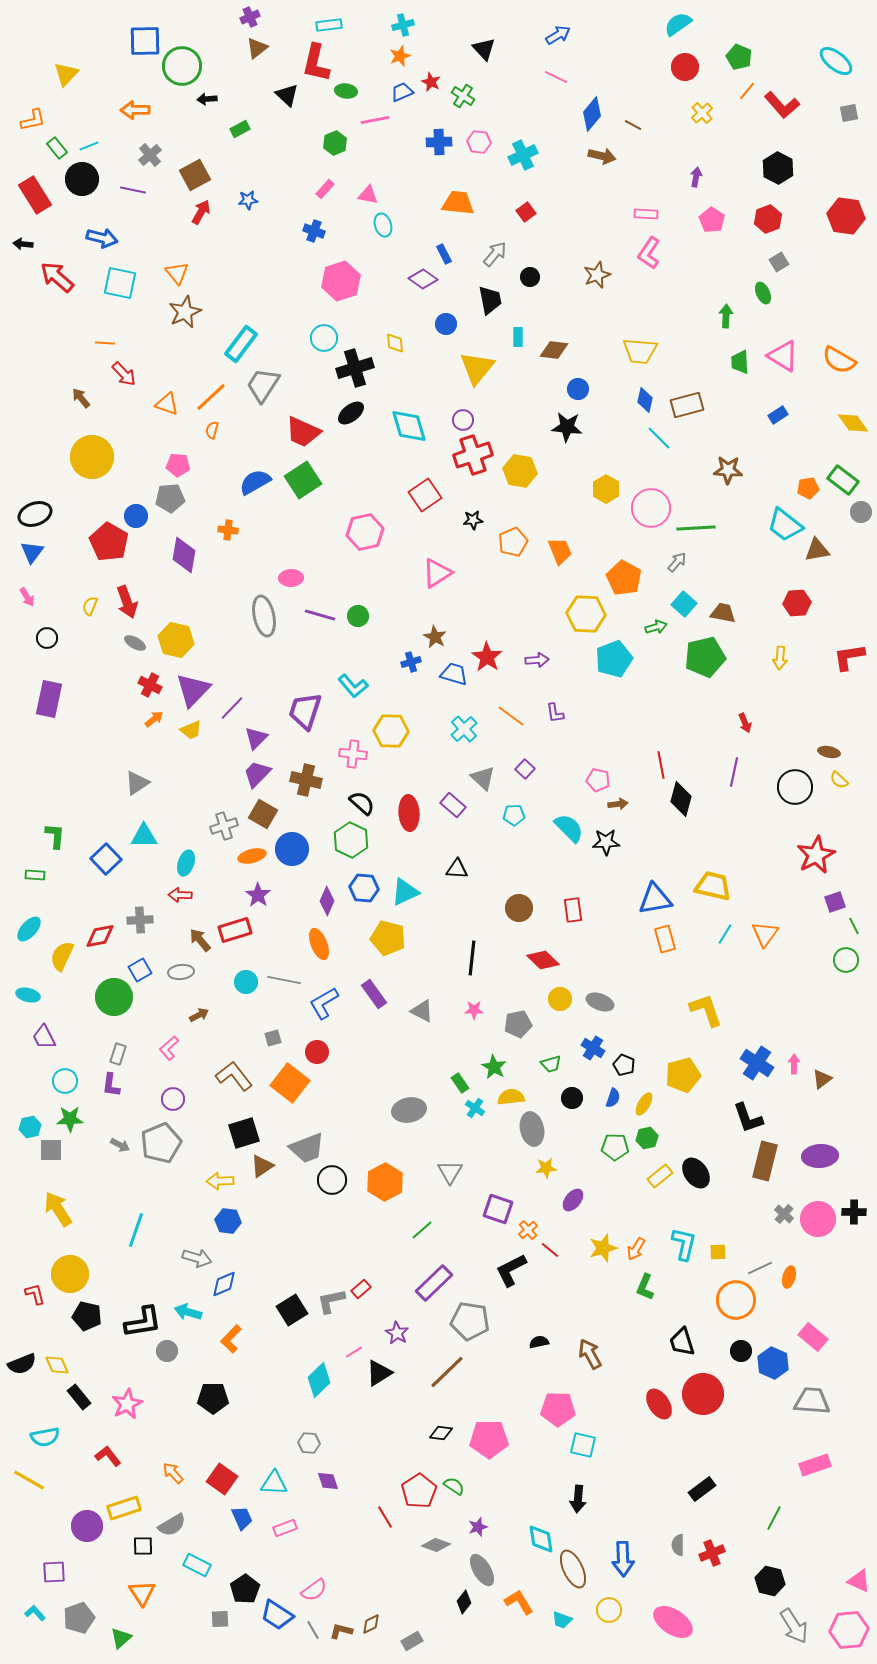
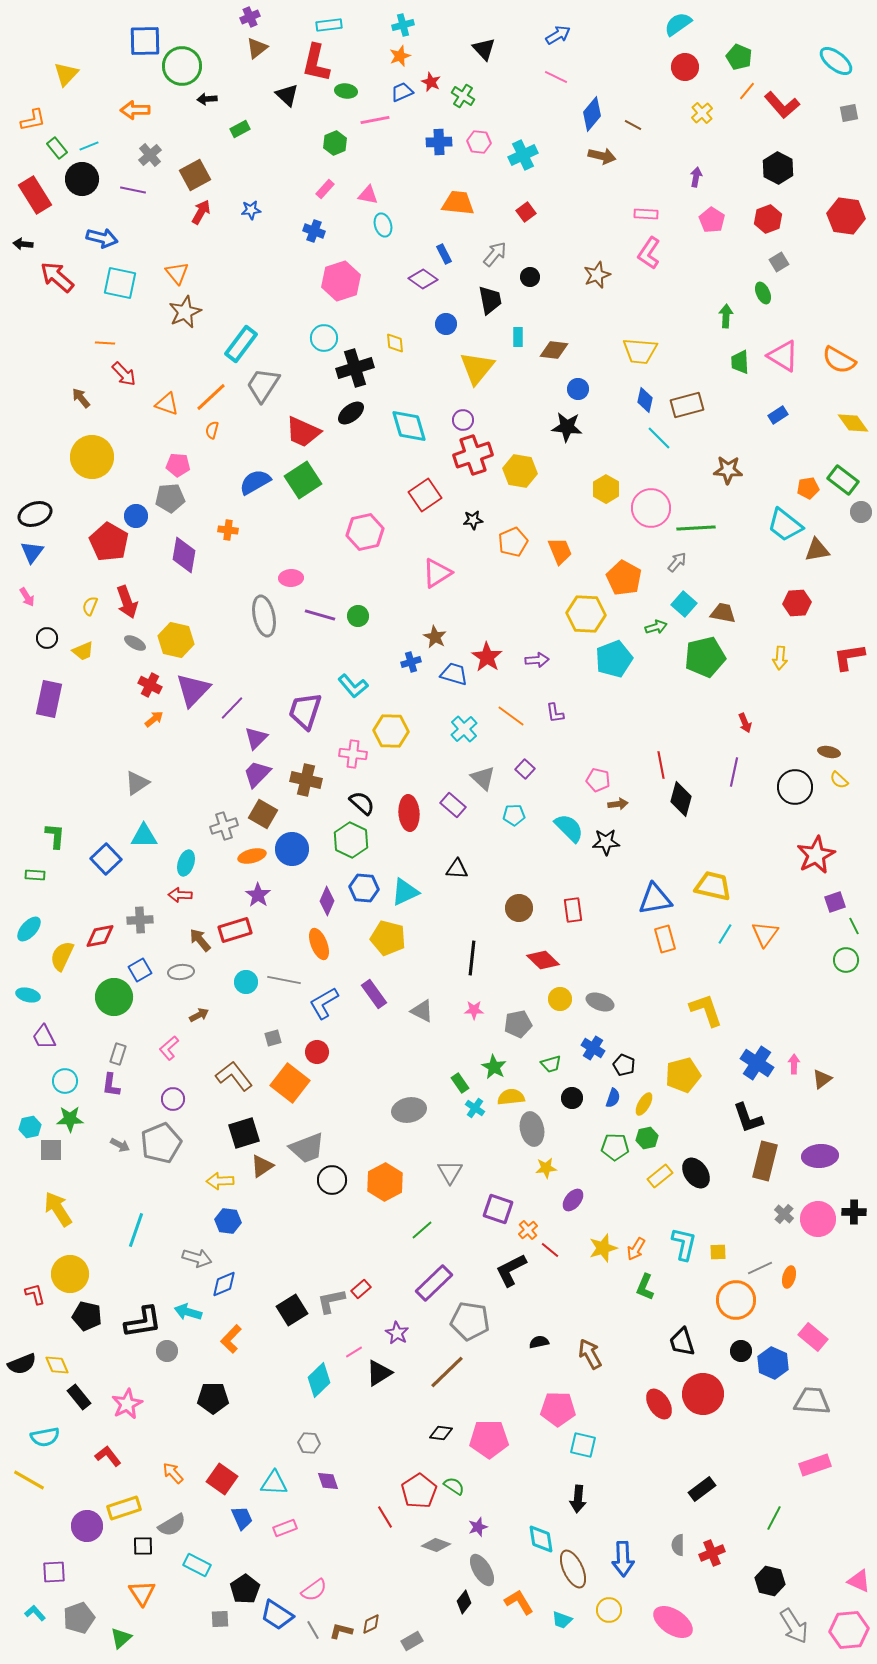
blue star at (248, 200): moved 3 px right, 10 px down
yellow trapezoid at (191, 730): moved 108 px left, 79 px up
